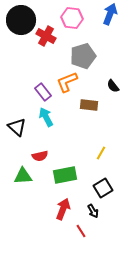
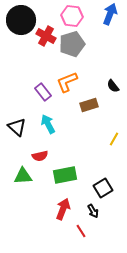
pink hexagon: moved 2 px up
gray pentagon: moved 11 px left, 12 px up
brown rectangle: rotated 24 degrees counterclockwise
cyan arrow: moved 2 px right, 7 px down
yellow line: moved 13 px right, 14 px up
